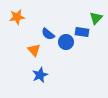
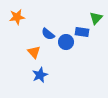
orange triangle: moved 2 px down
